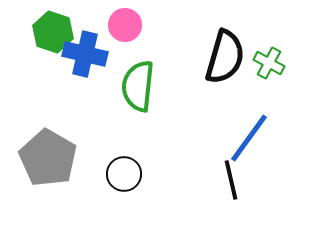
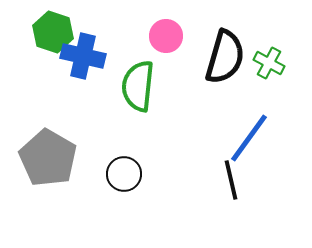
pink circle: moved 41 px right, 11 px down
blue cross: moved 2 px left, 2 px down
